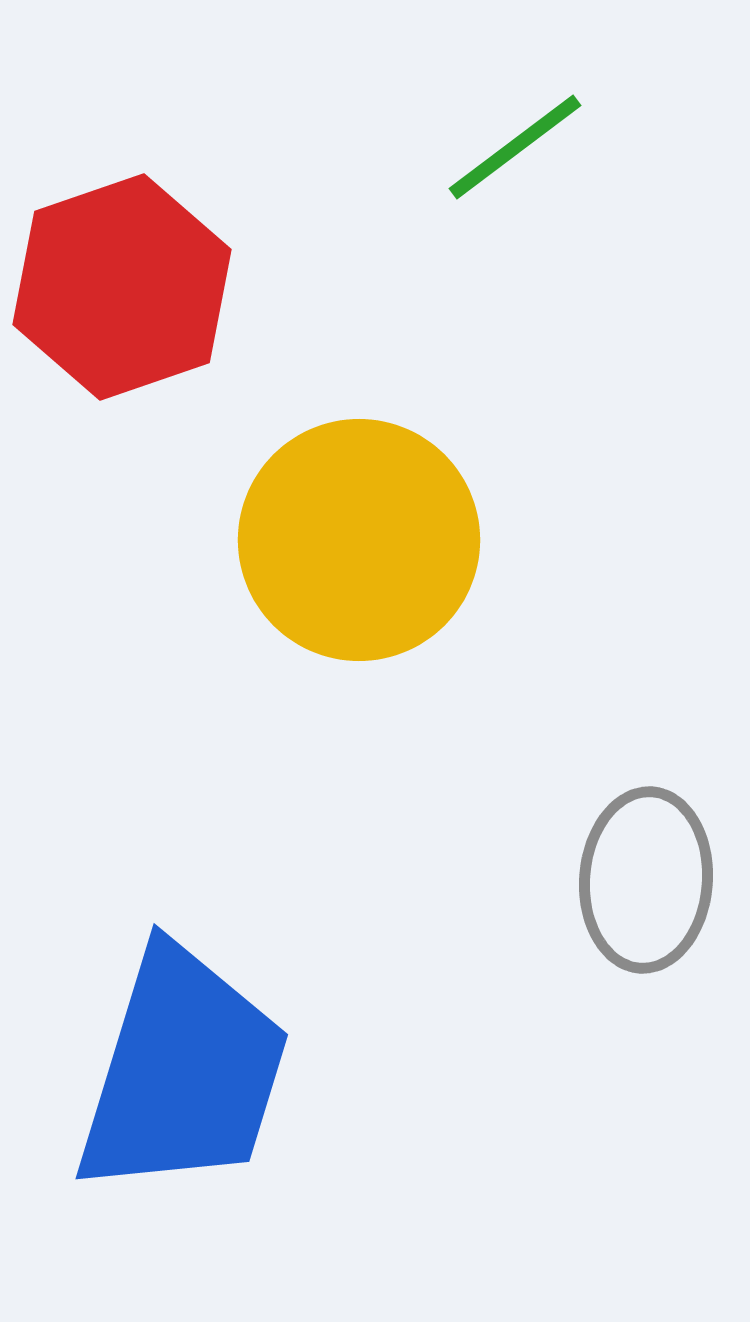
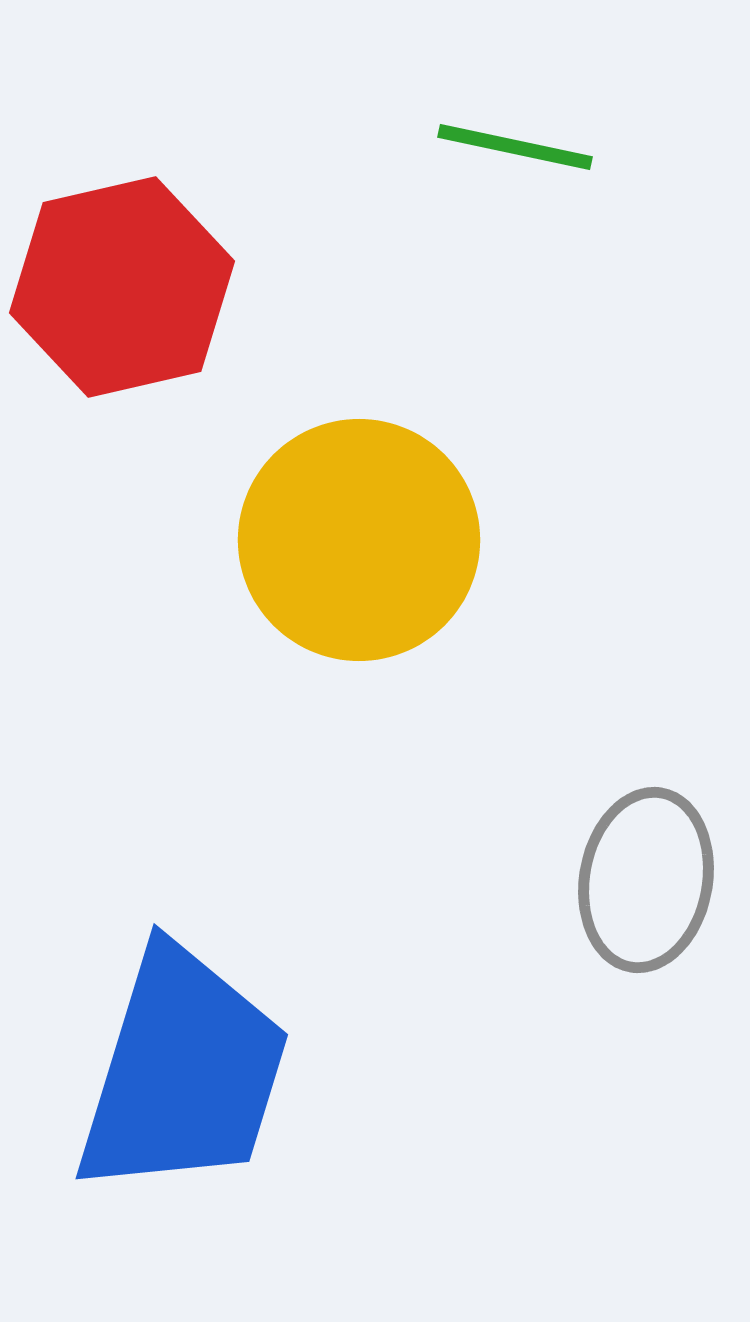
green line: rotated 49 degrees clockwise
red hexagon: rotated 6 degrees clockwise
gray ellipse: rotated 6 degrees clockwise
